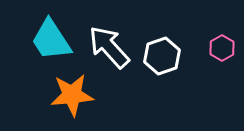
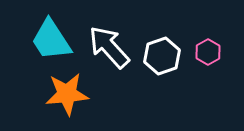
pink hexagon: moved 14 px left, 4 px down
orange star: moved 5 px left, 1 px up
